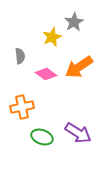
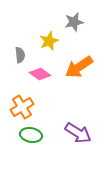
gray star: rotated 18 degrees clockwise
yellow star: moved 3 px left, 4 px down
gray semicircle: moved 1 px up
pink diamond: moved 6 px left
orange cross: rotated 20 degrees counterclockwise
green ellipse: moved 11 px left, 2 px up; rotated 10 degrees counterclockwise
